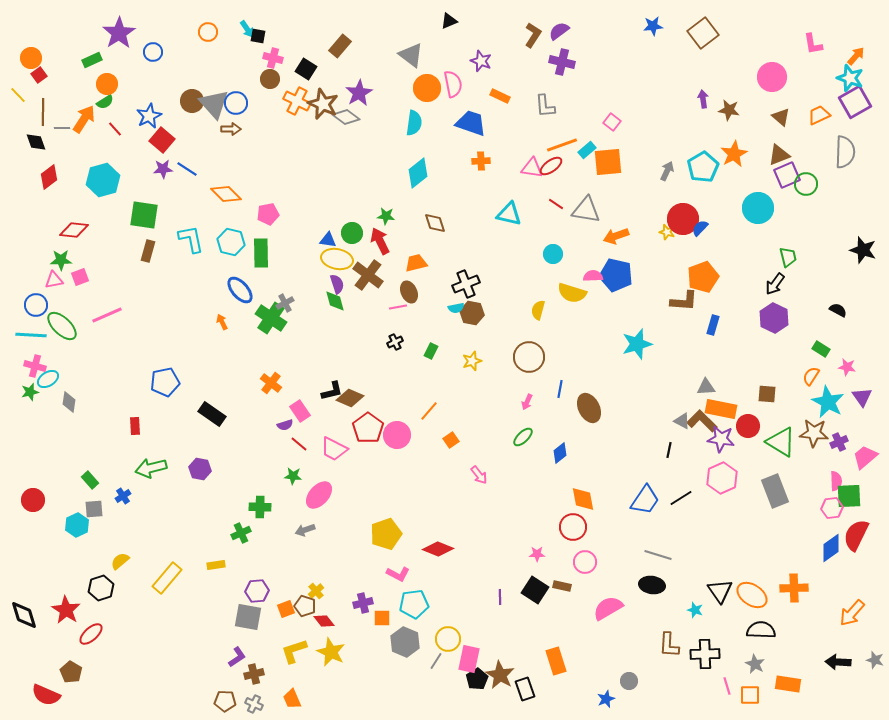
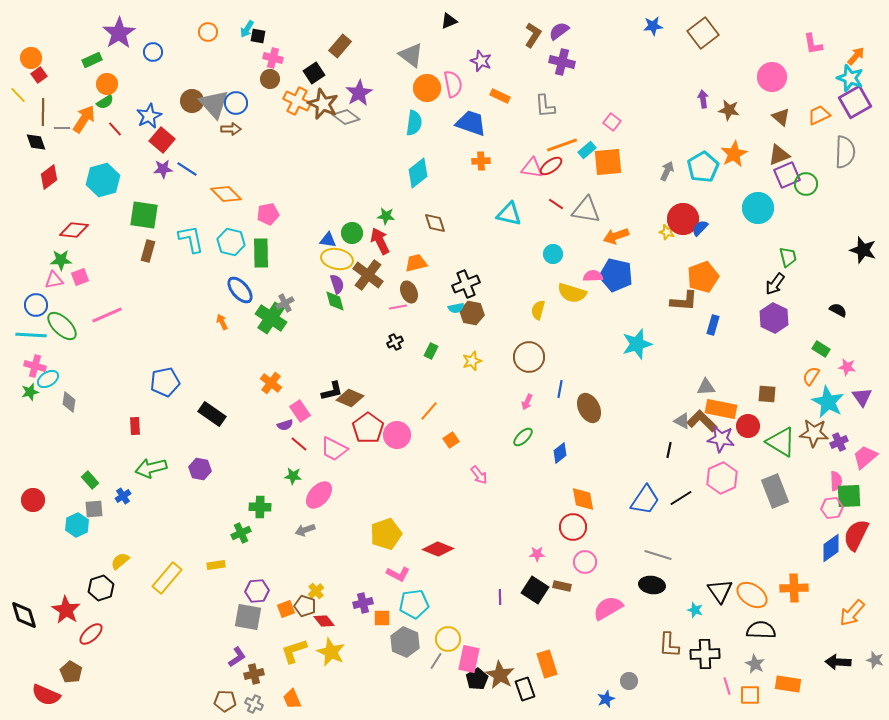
cyan arrow at (247, 29): rotated 66 degrees clockwise
black square at (306, 69): moved 8 px right, 4 px down; rotated 25 degrees clockwise
orange rectangle at (556, 661): moved 9 px left, 3 px down
